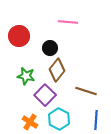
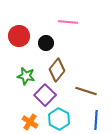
black circle: moved 4 px left, 5 px up
